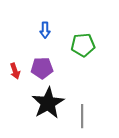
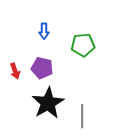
blue arrow: moved 1 px left, 1 px down
purple pentagon: rotated 15 degrees clockwise
